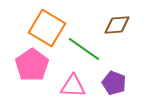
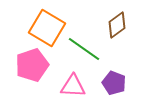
brown diamond: rotated 32 degrees counterclockwise
pink pentagon: rotated 16 degrees clockwise
